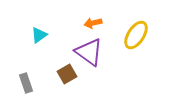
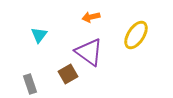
orange arrow: moved 2 px left, 6 px up
cyan triangle: rotated 18 degrees counterclockwise
brown square: moved 1 px right
gray rectangle: moved 4 px right, 1 px down
